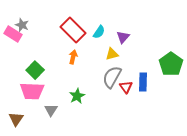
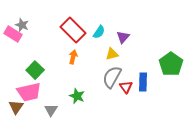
pink trapezoid: moved 3 px left, 1 px down; rotated 15 degrees counterclockwise
green star: rotated 21 degrees counterclockwise
brown triangle: moved 12 px up
